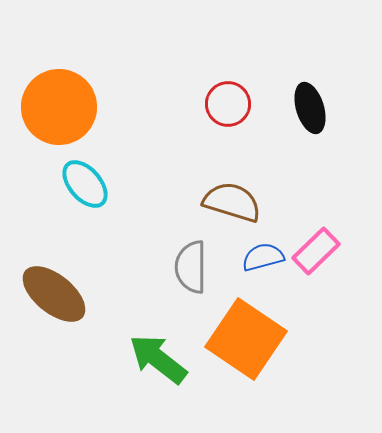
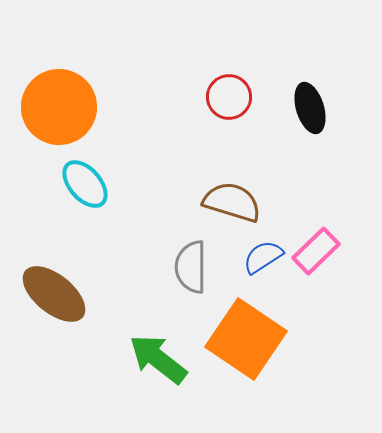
red circle: moved 1 px right, 7 px up
blue semicircle: rotated 18 degrees counterclockwise
